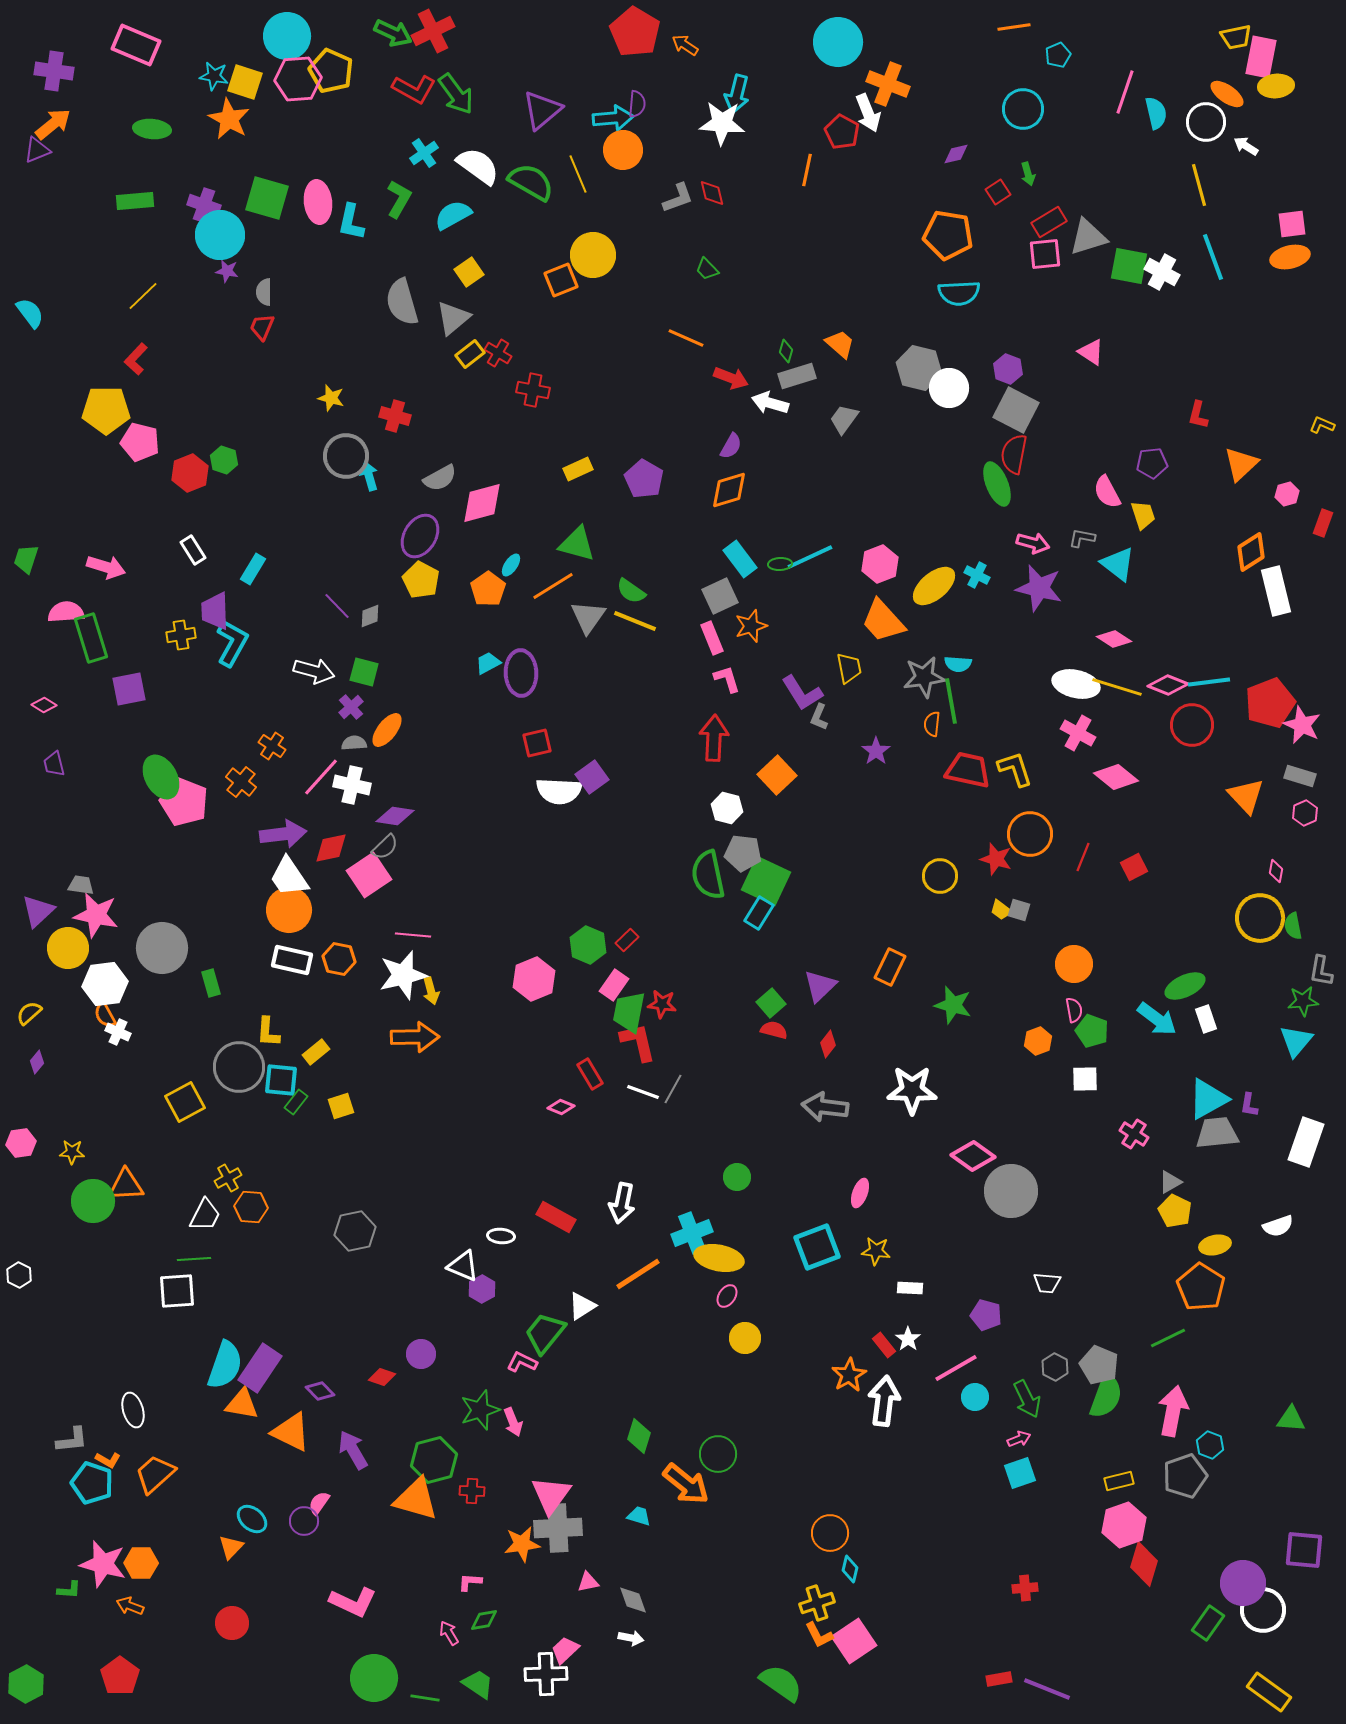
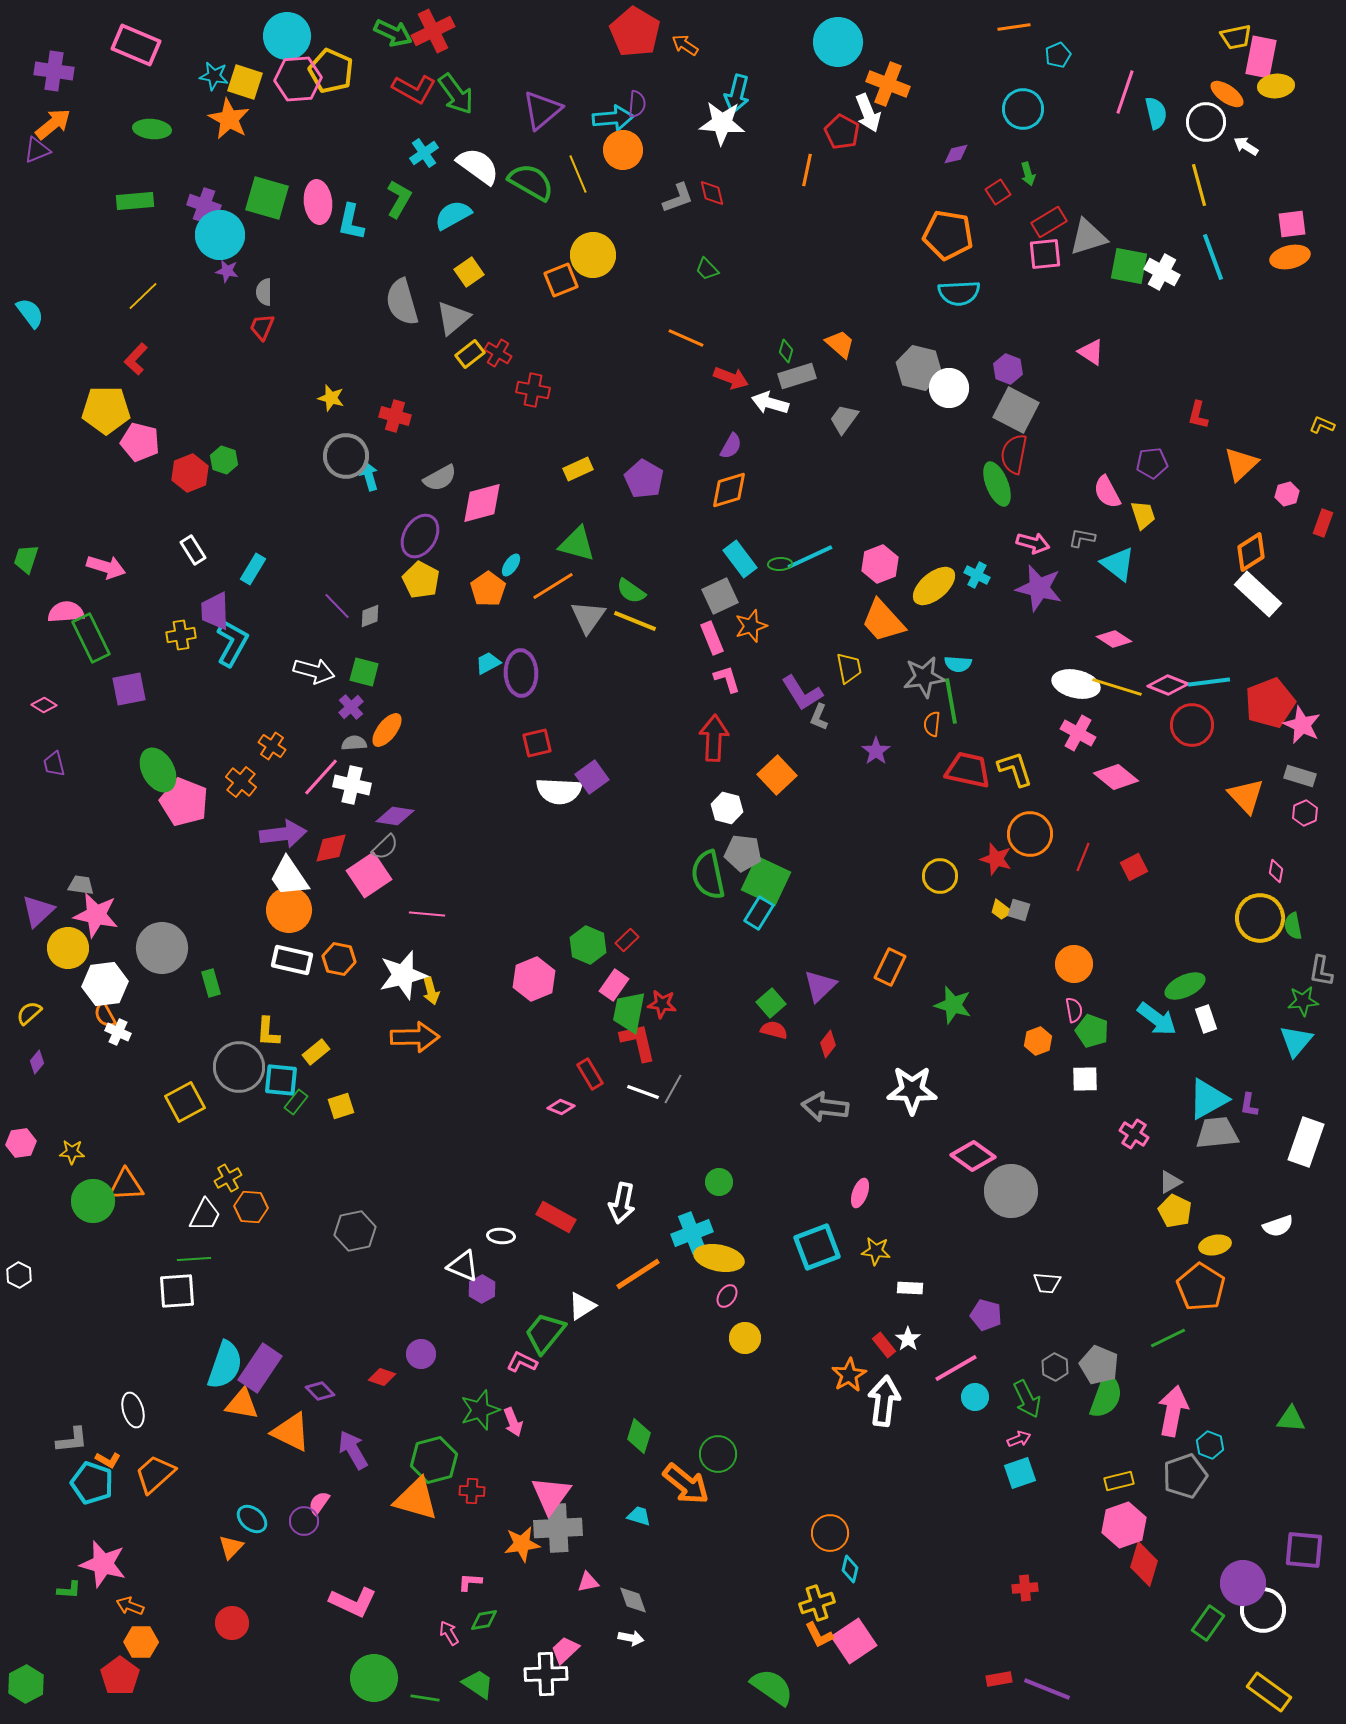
white rectangle at (1276, 591): moved 18 px left, 3 px down; rotated 33 degrees counterclockwise
green rectangle at (91, 638): rotated 9 degrees counterclockwise
green ellipse at (161, 777): moved 3 px left, 7 px up
pink line at (413, 935): moved 14 px right, 21 px up
green circle at (737, 1177): moved 18 px left, 5 px down
orange hexagon at (141, 1563): moved 79 px down
green semicircle at (781, 1683): moved 9 px left, 4 px down
